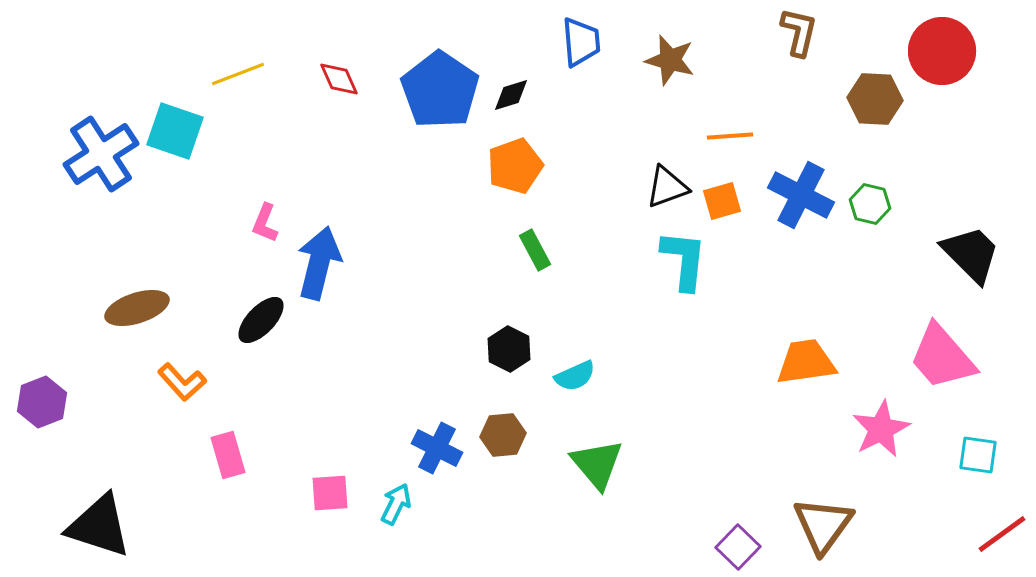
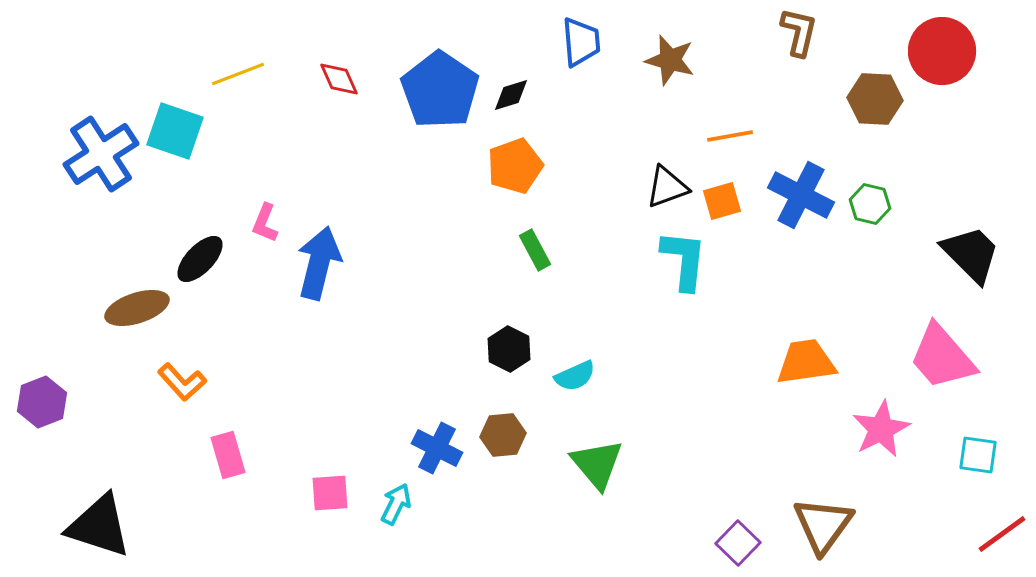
orange line at (730, 136): rotated 6 degrees counterclockwise
black ellipse at (261, 320): moved 61 px left, 61 px up
purple square at (738, 547): moved 4 px up
